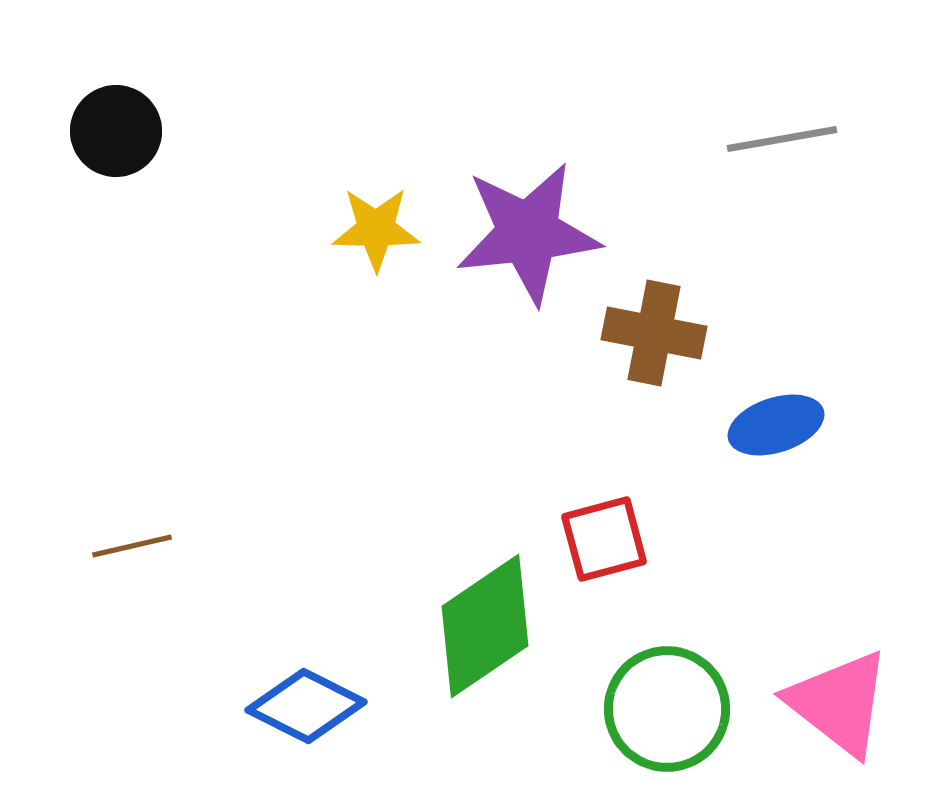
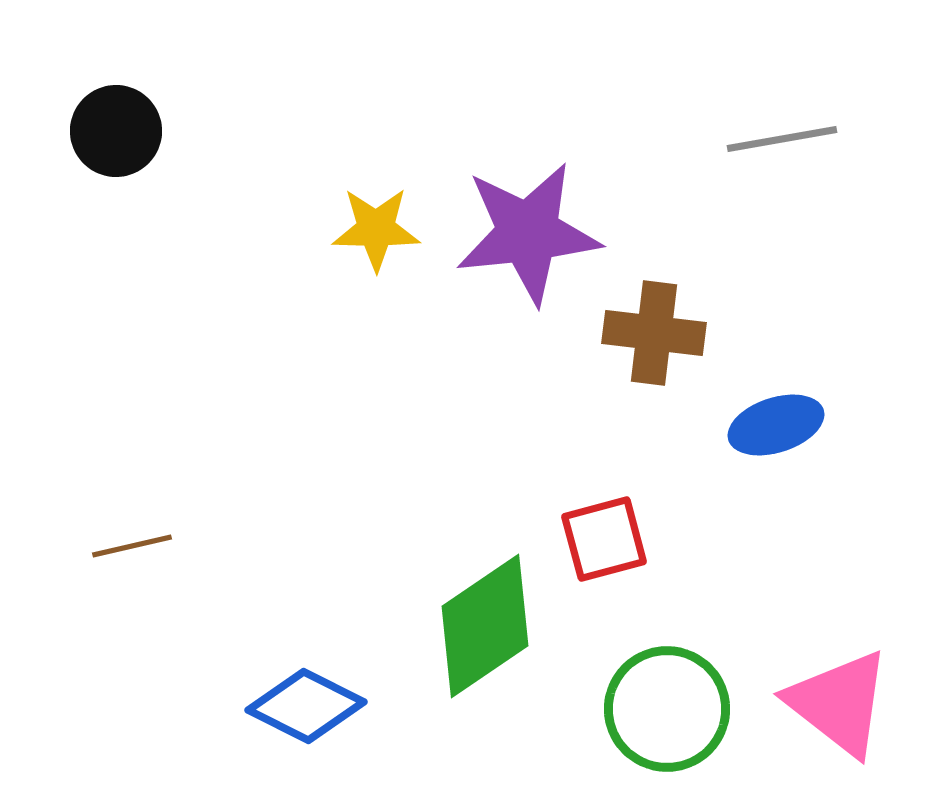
brown cross: rotated 4 degrees counterclockwise
